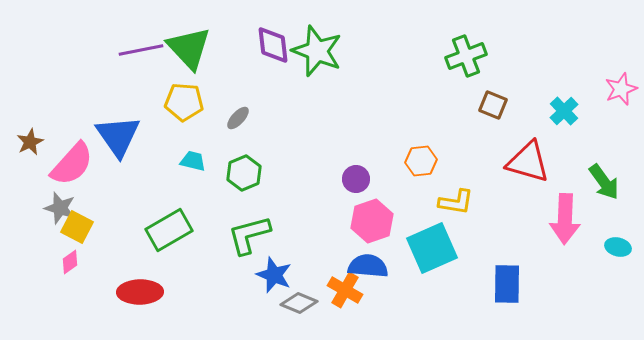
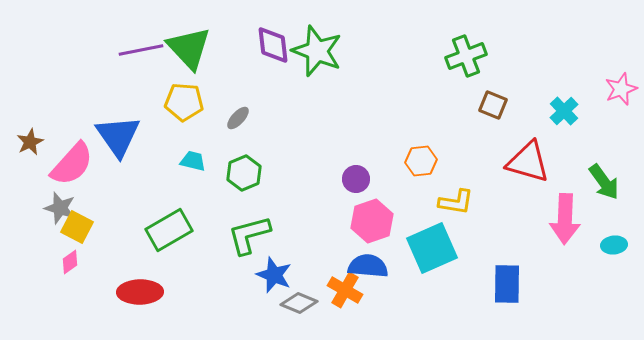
cyan ellipse: moved 4 px left, 2 px up; rotated 20 degrees counterclockwise
